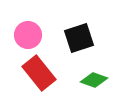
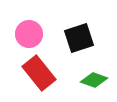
pink circle: moved 1 px right, 1 px up
